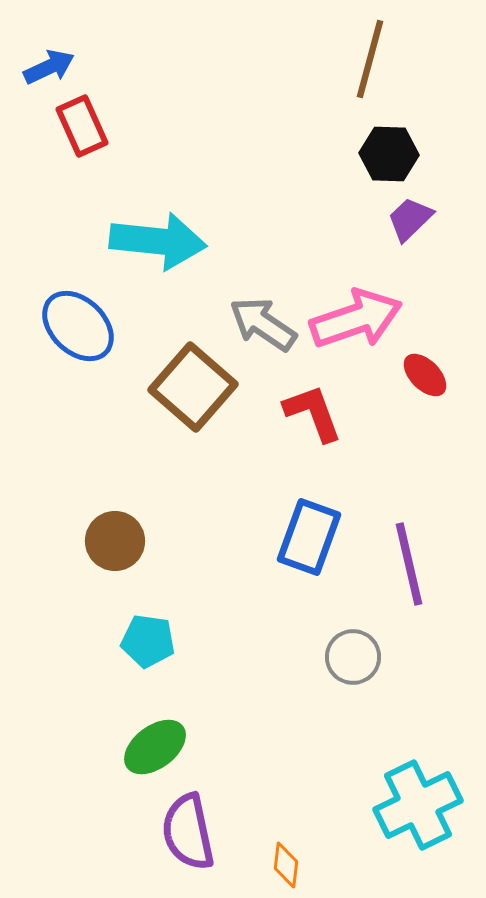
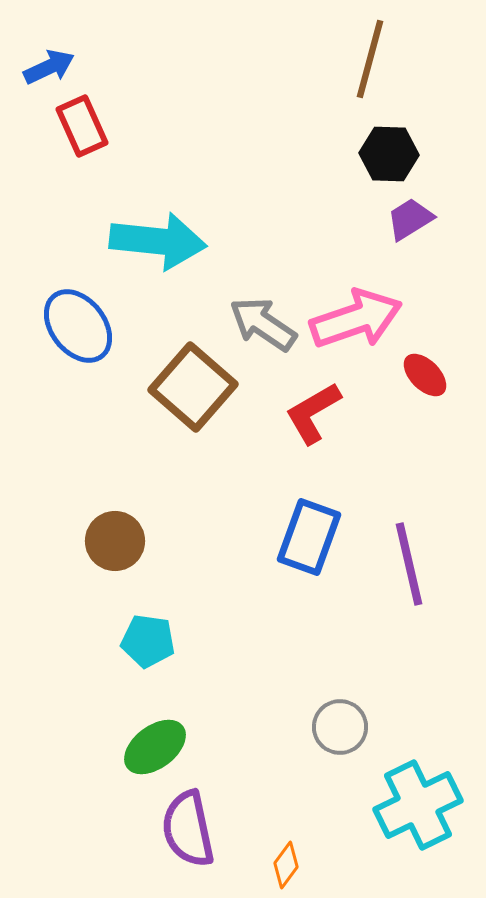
purple trapezoid: rotated 12 degrees clockwise
blue ellipse: rotated 8 degrees clockwise
red L-shape: rotated 100 degrees counterclockwise
gray circle: moved 13 px left, 70 px down
purple semicircle: moved 3 px up
orange diamond: rotated 30 degrees clockwise
